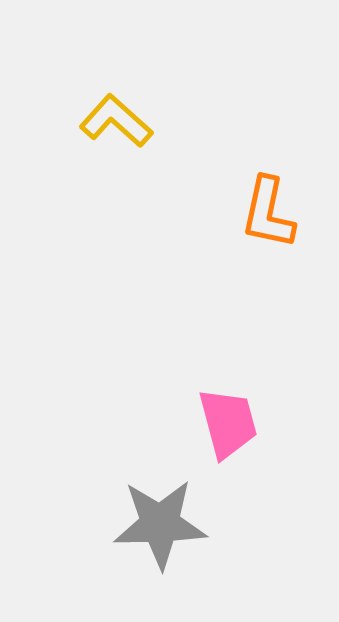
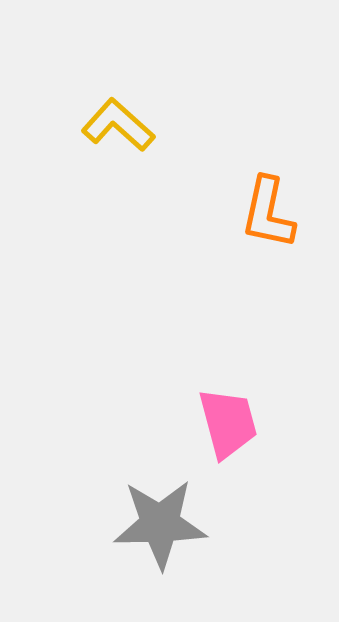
yellow L-shape: moved 2 px right, 4 px down
